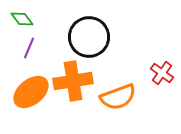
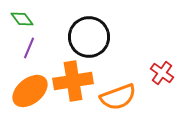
orange ellipse: moved 1 px left, 1 px up
